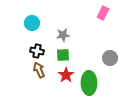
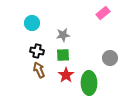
pink rectangle: rotated 24 degrees clockwise
